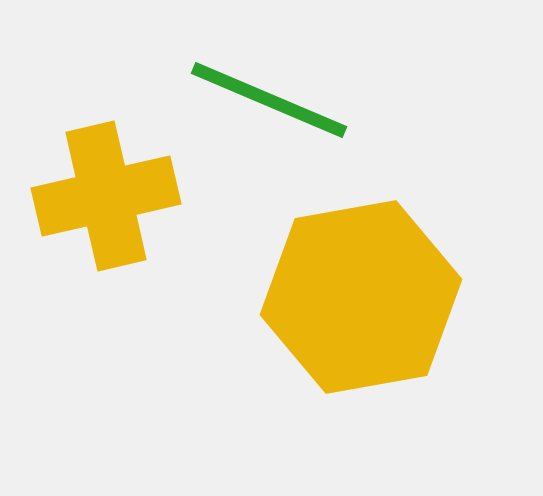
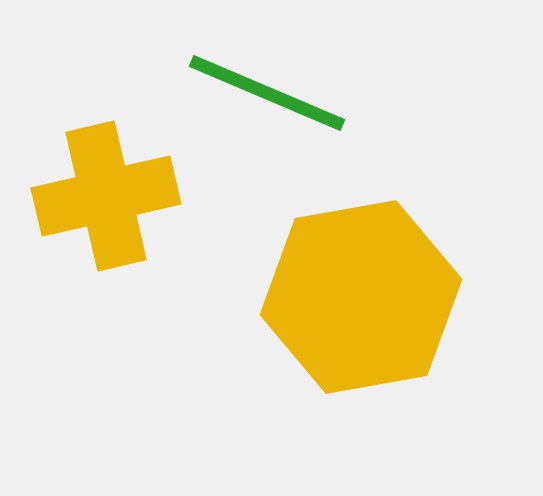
green line: moved 2 px left, 7 px up
